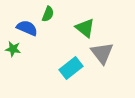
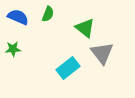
blue semicircle: moved 9 px left, 11 px up
green star: rotated 14 degrees counterclockwise
cyan rectangle: moved 3 px left
